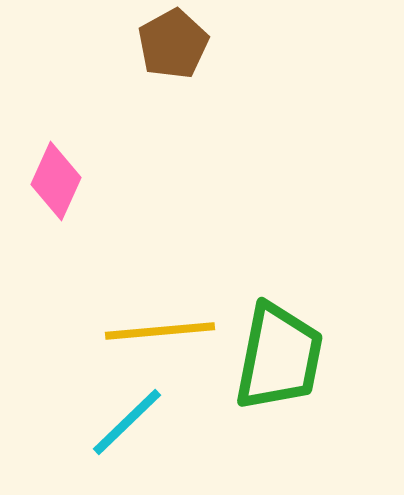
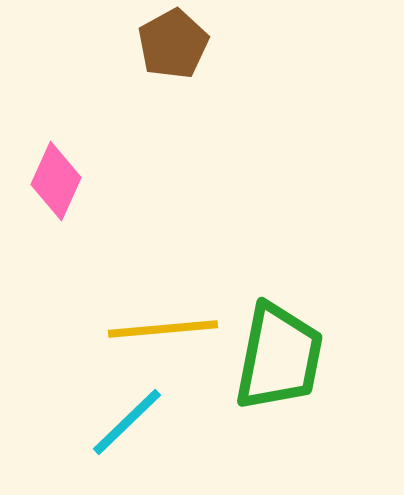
yellow line: moved 3 px right, 2 px up
